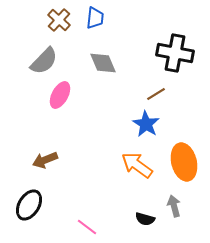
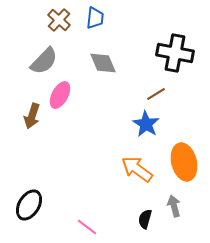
brown arrow: moved 13 px left, 44 px up; rotated 50 degrees counterclockwise
orange arrow: moved 4 px down
black semicircle: rotated 90 degrees clockwise
